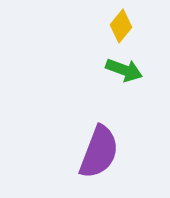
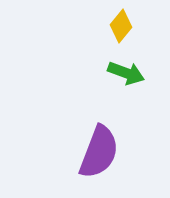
green arrow: moved 2 px right, 3 px down
